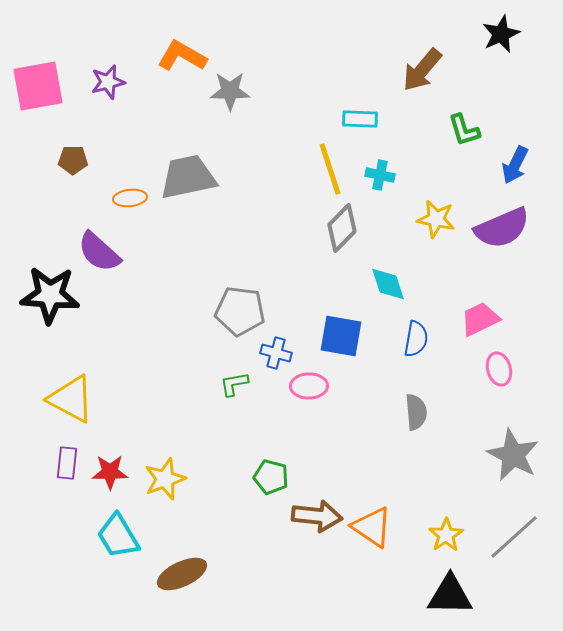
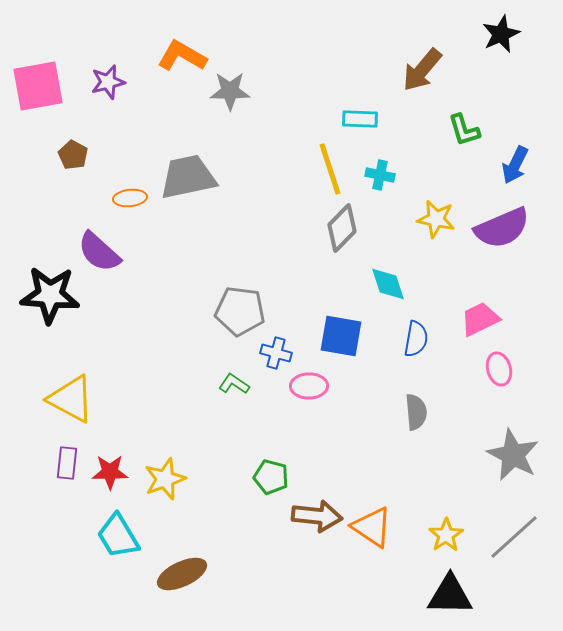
brown pentagon at (73, 160): moved 5 px up; rotated 28 degrees clockwise
green L-shape at (234, 384): rotated 44 degrees clockwise
